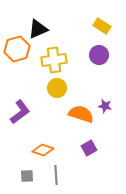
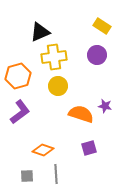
black triangle: moved 2 px right, 3 px down
orange hexagon: moved 1 px right, 27 px down
purple circle: moved 2 px left
yellow cross: moved 3 px up
yellow circle: moved 1 px right, 2 px up
purple square: rotated 14 degrees clockwise
gray line: moved 1 px up
